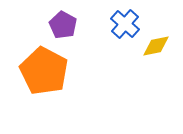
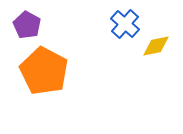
purple pentagon: moved 36 px left
